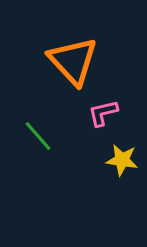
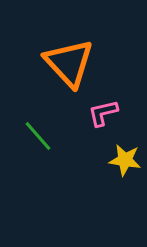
orange triangle: moved 4 px left, 2 px down
yellow star: moved 3 px right
